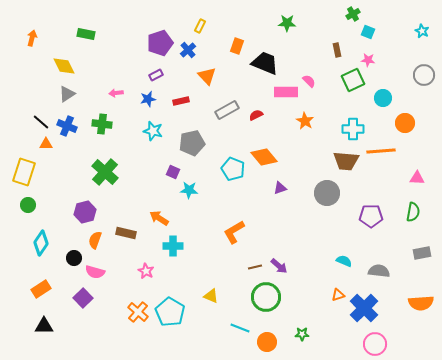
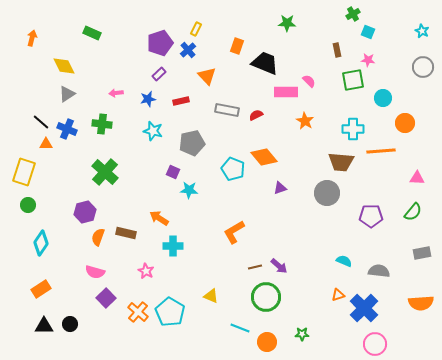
yellow rectangle at (200, 26): moved 4 px left, 3 px down
green rectangle at (86, 34): moved 6 px right, 1 px up; rotated 12 degrees clockwise
purple rectangle at (156, 75): moved 3 px right, 1 px up; rotated 16 degrees counterclockwise
gray circle at (424, 75): moved 1 px left, 8 px up
green square at (353, 80): rotated 15 degrees clockwise
gray rectangle at (227, 110): rotated 40 degrees clockwise
blue cross at (67, 126): moved 3 px down
brown trapezoid at (346, 161): moved 5 px left, 1 px down
green semicircle at (413, 212): rotated 30 degrees clockwise
orange semicircle at (95, 240): moved 3 px right, 3 px up
black circle at (74, 258): moved 4 px left, 66 px down
purple square at (83, 298): moved 23 px right
